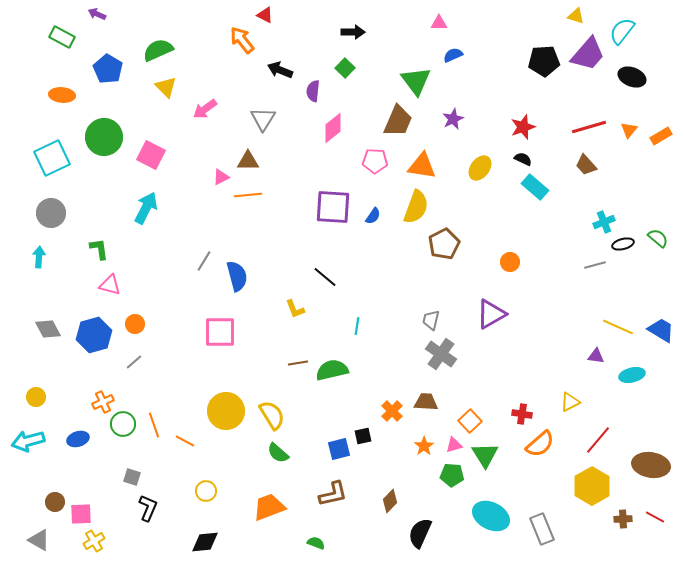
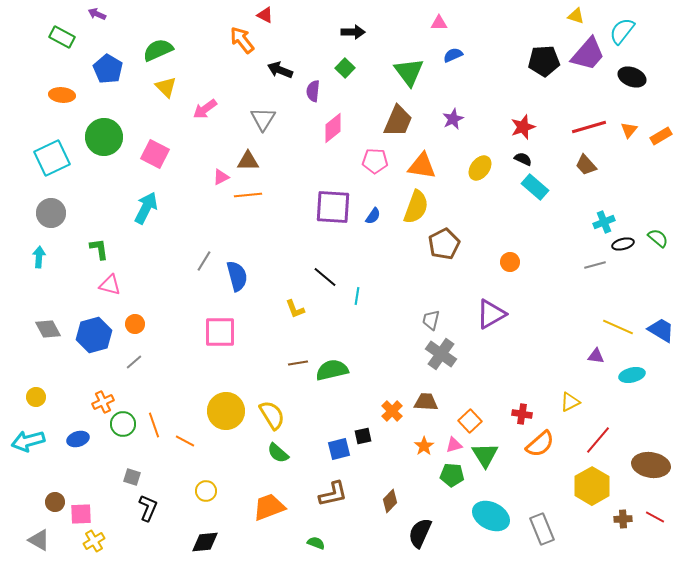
green triangle at (416, 81): moved 7 px left, 9 px up
pink square at (151, 155): moved 4 px right, 1 px up
cyan line at (357, 326): moved 30 px up
